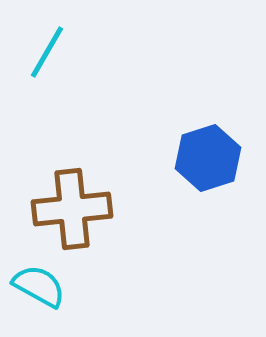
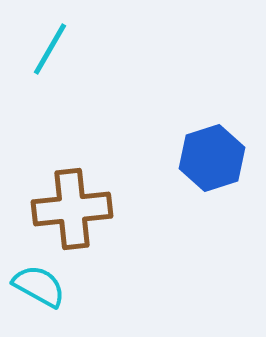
cyan line: moved 3 px right, 3 px up
blue hexagon: moved 4 px right
